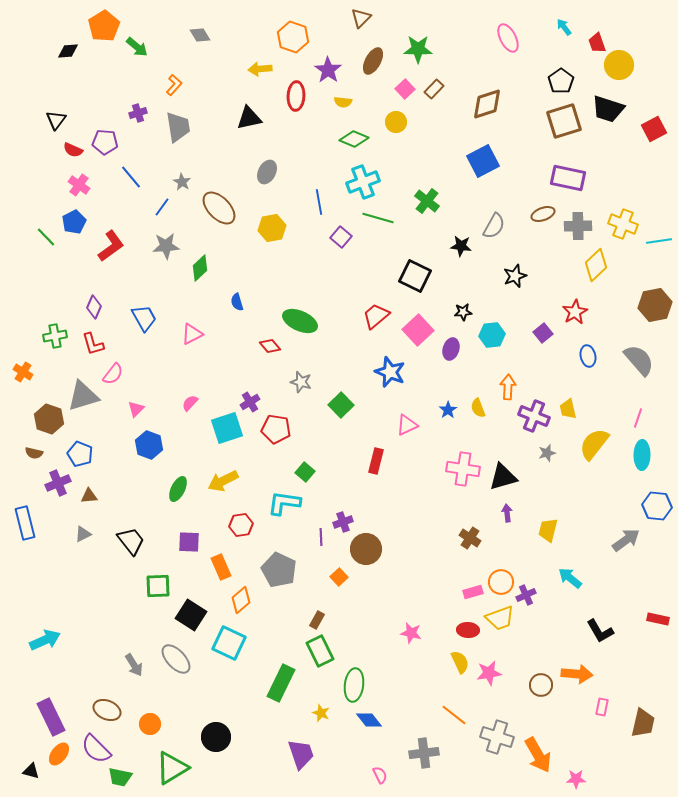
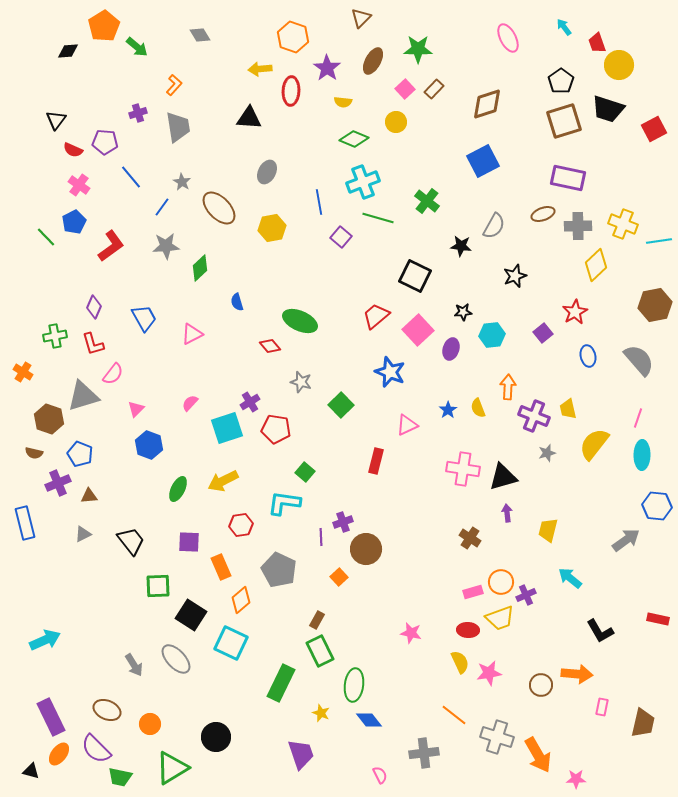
purple star at (328, 70): moved 1 px left, 2 px up
red ellipse at (296, 96): moved 5 px left, 5 px up
black triangle at (249, 118): rotated 16 degrees clockwise
cyan square at (229, 643): moved 2 px right
